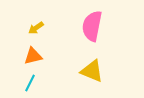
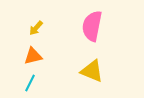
yellow arrow: rotated 14 degrees counterclockwise
